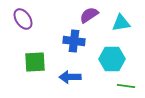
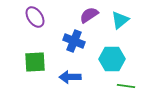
purple ellipse: moved 12 px right, 2 px up
cyan triangle: moved 1 px left, 3 px up; rotated 30 degrees counterclockwise
blue cross: rotated 15 degrees clockwise
